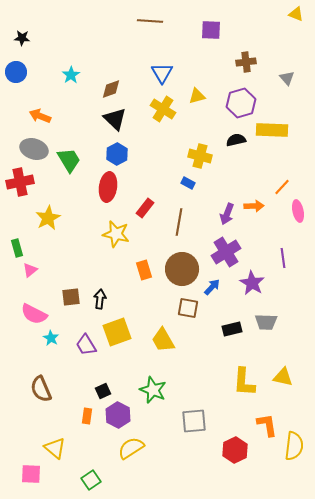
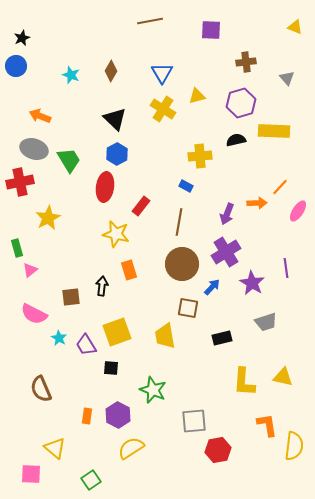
yellow triangle at (296, 14): moved 1 px left, 13 px down
brown line at (150, 21): rotated 15 degrees counterclockwise
black star at (22, 38): rotated 28 degrees counterclockwise
blue circle at (16, 72): moved 6 px up
cyan star at (71, 75): rotated 18 degrees counterclockwise
brown diamond at (111, 89): moved 18 px up; rotated 40 degrees counterclockwise
yellow rectangle at (272, 130): moved 2 px right, 1 px down
yellow cross at (200, 156): rotated 20 degrees counterclockwise
blue rectangle at (188, 183): moved 2 px left, 3 px down
red ellipse at (108, 187): moved 3 px left
orange line at (282, 187): moved 2 px left
orange arrow at (254, 206): moved 3 px right, 3 px up
red rectangle at (145, 208): moved 4 px left, 2 px up
pink ellipse at (298, 211): rotated 45 degrees clockwise
purple line at (283, 258): moved 3 px right, 10 px down
brown circle at (182, 269): moved 5 px up
orange rectangle at (144, 270): moved 15 px left
black arrow at (100, 299): moved 2 px right, 13 px up
gray trapezoid at (266, 322): rotated 20 degrees counterclockwise
black rectangle at (232, 329): moved 10 px left, 9 px down
cyan star at (51, 338): moved 8 px right
yellow trapezoid at (163, 340): moved 2 px right, 4 px up; rotated 20 degrees clockwise
black square at (103, 391): moved 8 px right, 23 px up; rotated 28 degrees clockwise
red hexagon at (235, 450): moved 17 px left; rotated 15 degrees clockwise
